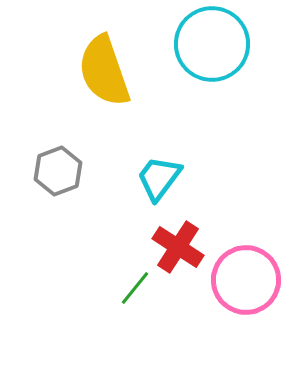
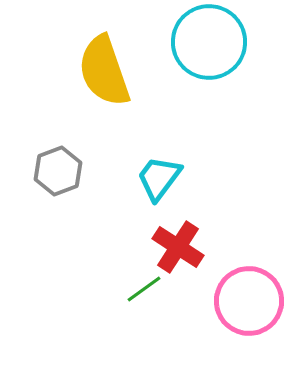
cyan circle: moved 3 px left, 2 px up
pink circle: moved 3 px right, 21 px down
green line: moved 9 px right, 1 px down; rotated 15 degrees clockwise
